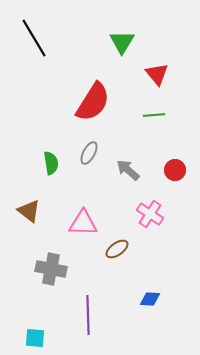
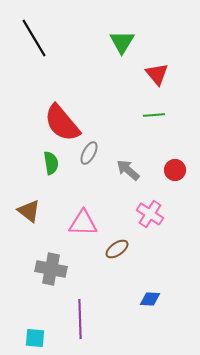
red semicircle: moved 31 px left, 21 px down; rotated 108 degrees clockwise
purple line: moved 8 px left, 4 px down
